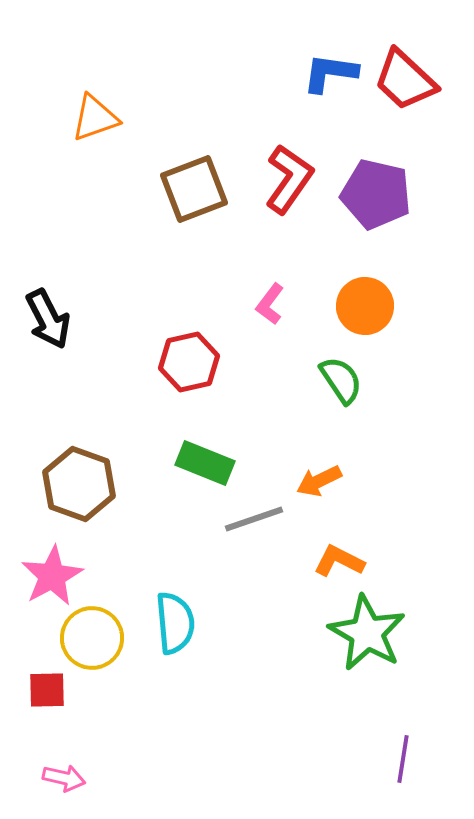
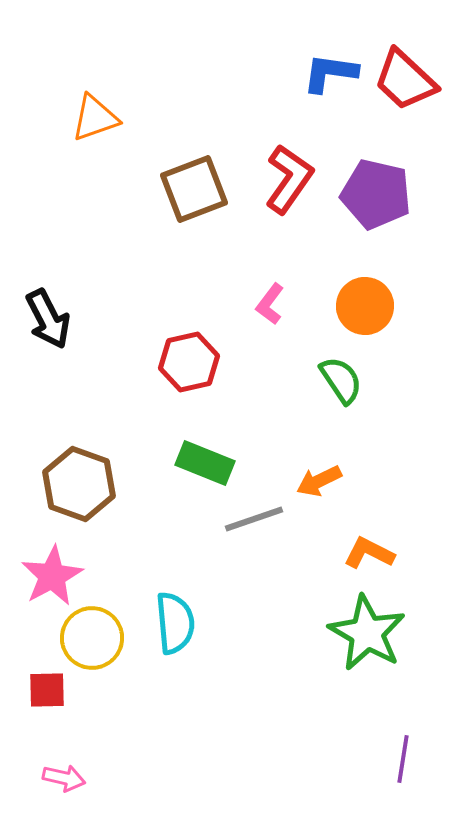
orange L-shape: moved 30 px right, 8 px up
